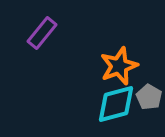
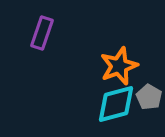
purple rectangle: rotated 20 degrees counterclockwise
